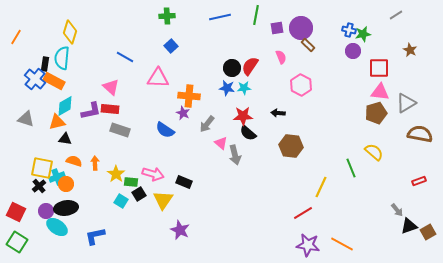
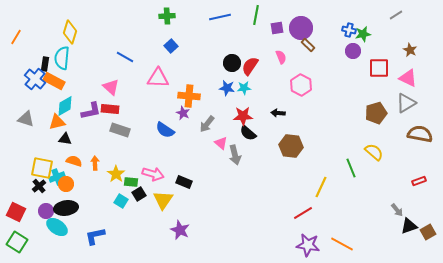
black circle at (232, 68): moved 5 px up
pink triangle at (380, 92): moved 28 px right, 14 px up; rotated 18 degrees clockwise
